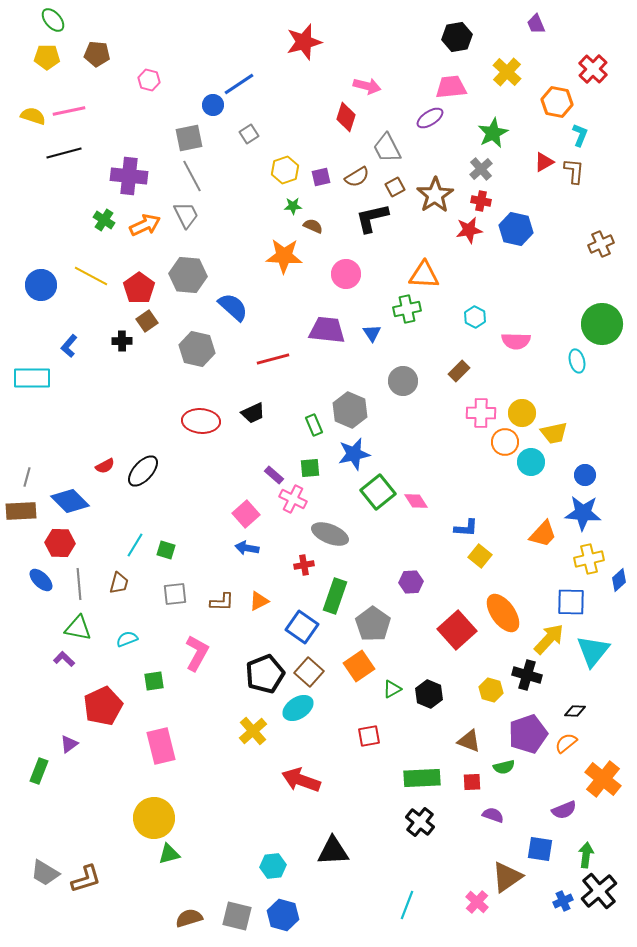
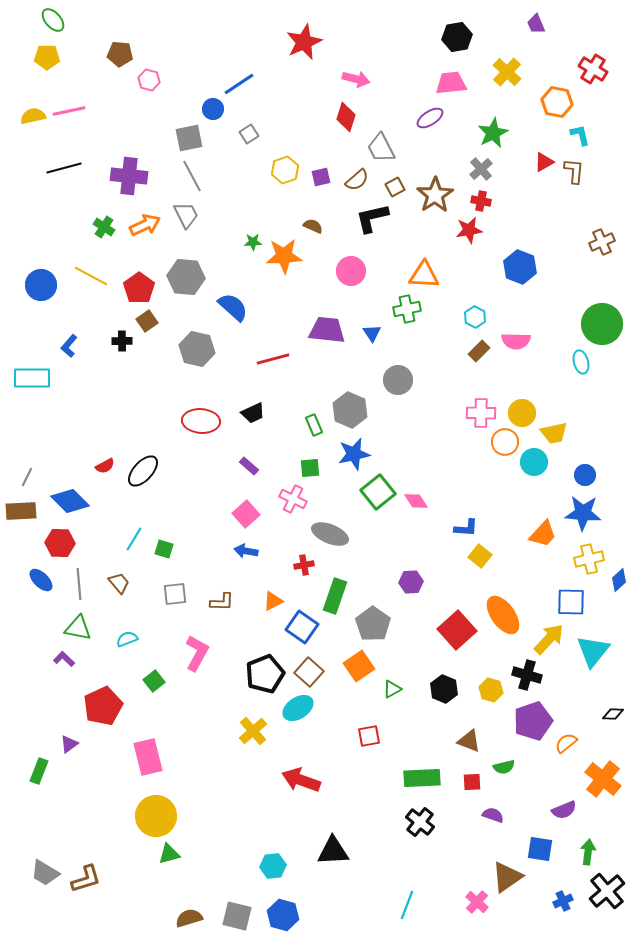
red star at (304, 42): rotated 9 degrees counterclockwise
brown pentagon at (97, 54): moved 23 px right
red cross at (593, 69): rotated 12 degrees counterclockwise
pink arrow at (367, 86): moved 11 px left, 7 px up
pink trapezoid at (451, 87): moved 4 px up
blue circle at (213, 105): moved 4 px down
yellow semicircle at (33, 116): rotated 30 degrees counterclockwise
cyan L-shape at (580, 135): rotated 35 degrees counterclockwise
gray trapezoid at (387, 148): moved 6 px left
black line at (64, 153): moved 15 px down
brown semicircle at (357, 177): moved 3 px down; rotated 10 degrees counterclockwise
green star at (293, 206): moved 40 px left, 36 px down
green cross at (104, 220): moved 7 px down
blue hexagon at (516, 229): moved 4 px right, 38 px down; rotated 8 degrees clockwise
brown cross at (601, 244): moved 1 px right, 2 px up
orange star at (284, 256): rotated 6 degrees counterclockwise
pink circle at (346, 274): moved 5 px right, 3 px up
gray hexagon at (188, 275): moved 2 px left, 2 px down
cyan ellipse at (577, 361): moved 4 px right, 1 px down
brown rectangle at (459, 371): moved 20 px right, 20 px up
gray circle at (403, 381): moved 5 px left, 1 px up
cyan circle at (531, 462): moved 3 px right
purple rectangle at (274, 475): moved 25 px left, 9 px up
gray line at (27, 477): rotated 12 degrees clockwise
cyan line at (135, 545): moved 1 px left, 6 px up
blue arrow at (247, 548): moved 1 px left, 3 px down
green square at (166, 550): moved 2 px left, 1 px up
brown trapezoid at (119, 583): rotated 55 degrees counterclockwise
orange triangle at (259, 601): moved 14 px right
orange ellipse at (503, 613): moved 2 px down
green square at (154, 681): rotated 30 degrees counterclockwise
black hexagon at (429, 694): moved 15 px right, 5 px up
black diamond at (575, 711): moved 38 px right, 3 px down
purple pentagon at (528, 734): moved 5 px right, 13 px up
pink rectangle at (161, 746): moved 13 px left, 11 px down
yellow circle at (154, 818): moved 2 px right, 2 px up
green arrow at (586, 855): moved 2 px right, 3 px up
black cross at (599, 891): moved 8 px right
